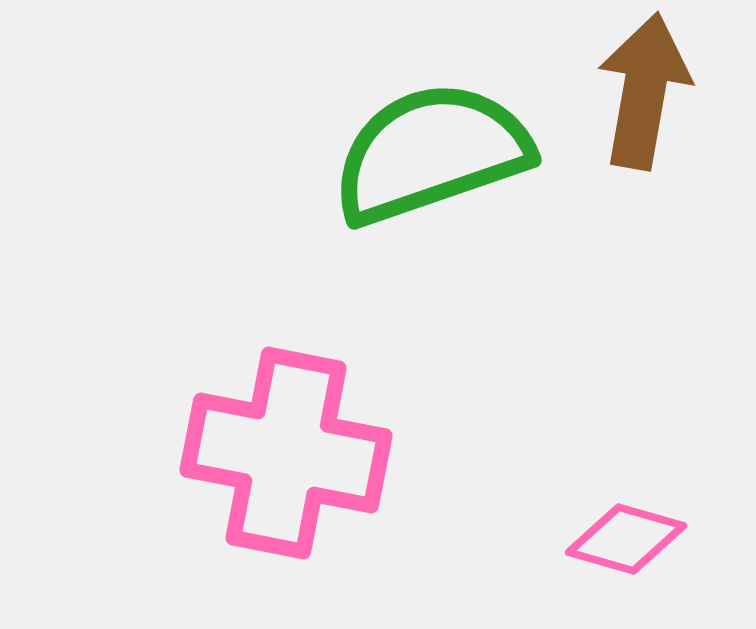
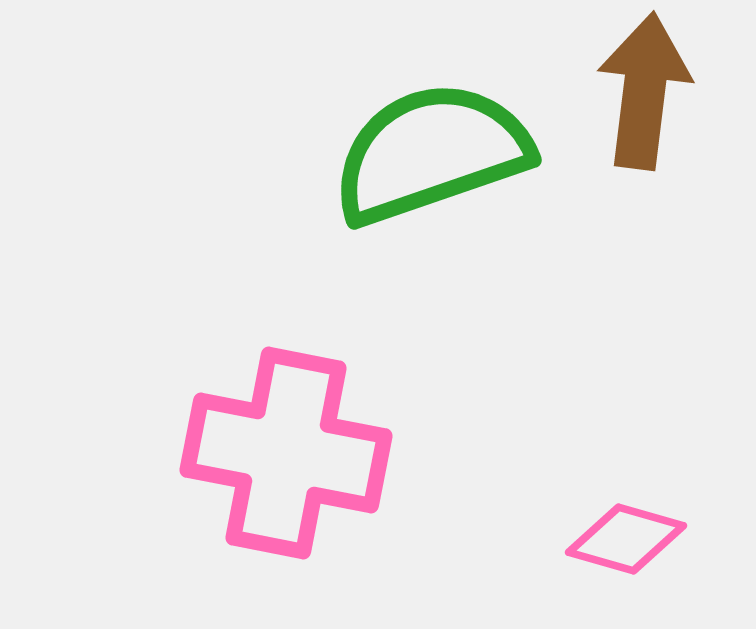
brown arrow: rotated 3 degrees counterclockwise
